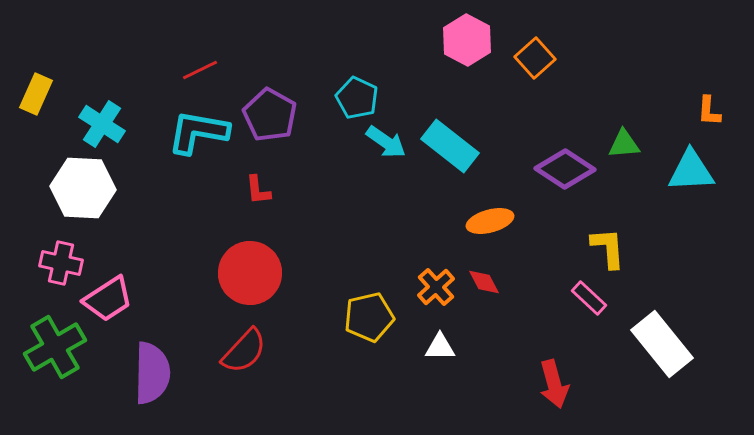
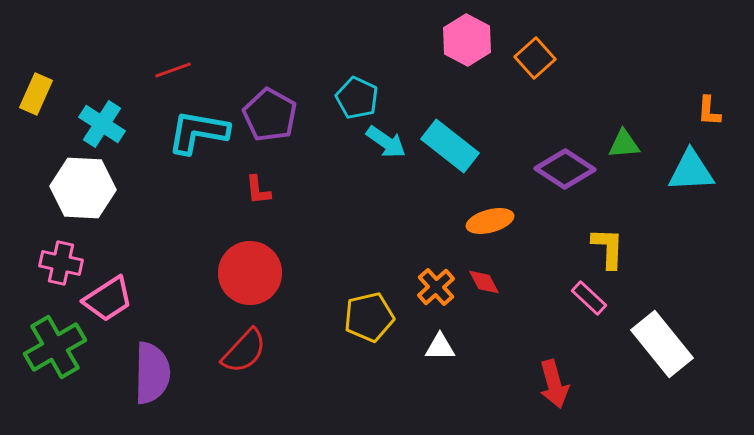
red line: moved 27 px left; rotated 6 degrees clockwise
yellow L-shape: rotated 6 degrees clockwise
